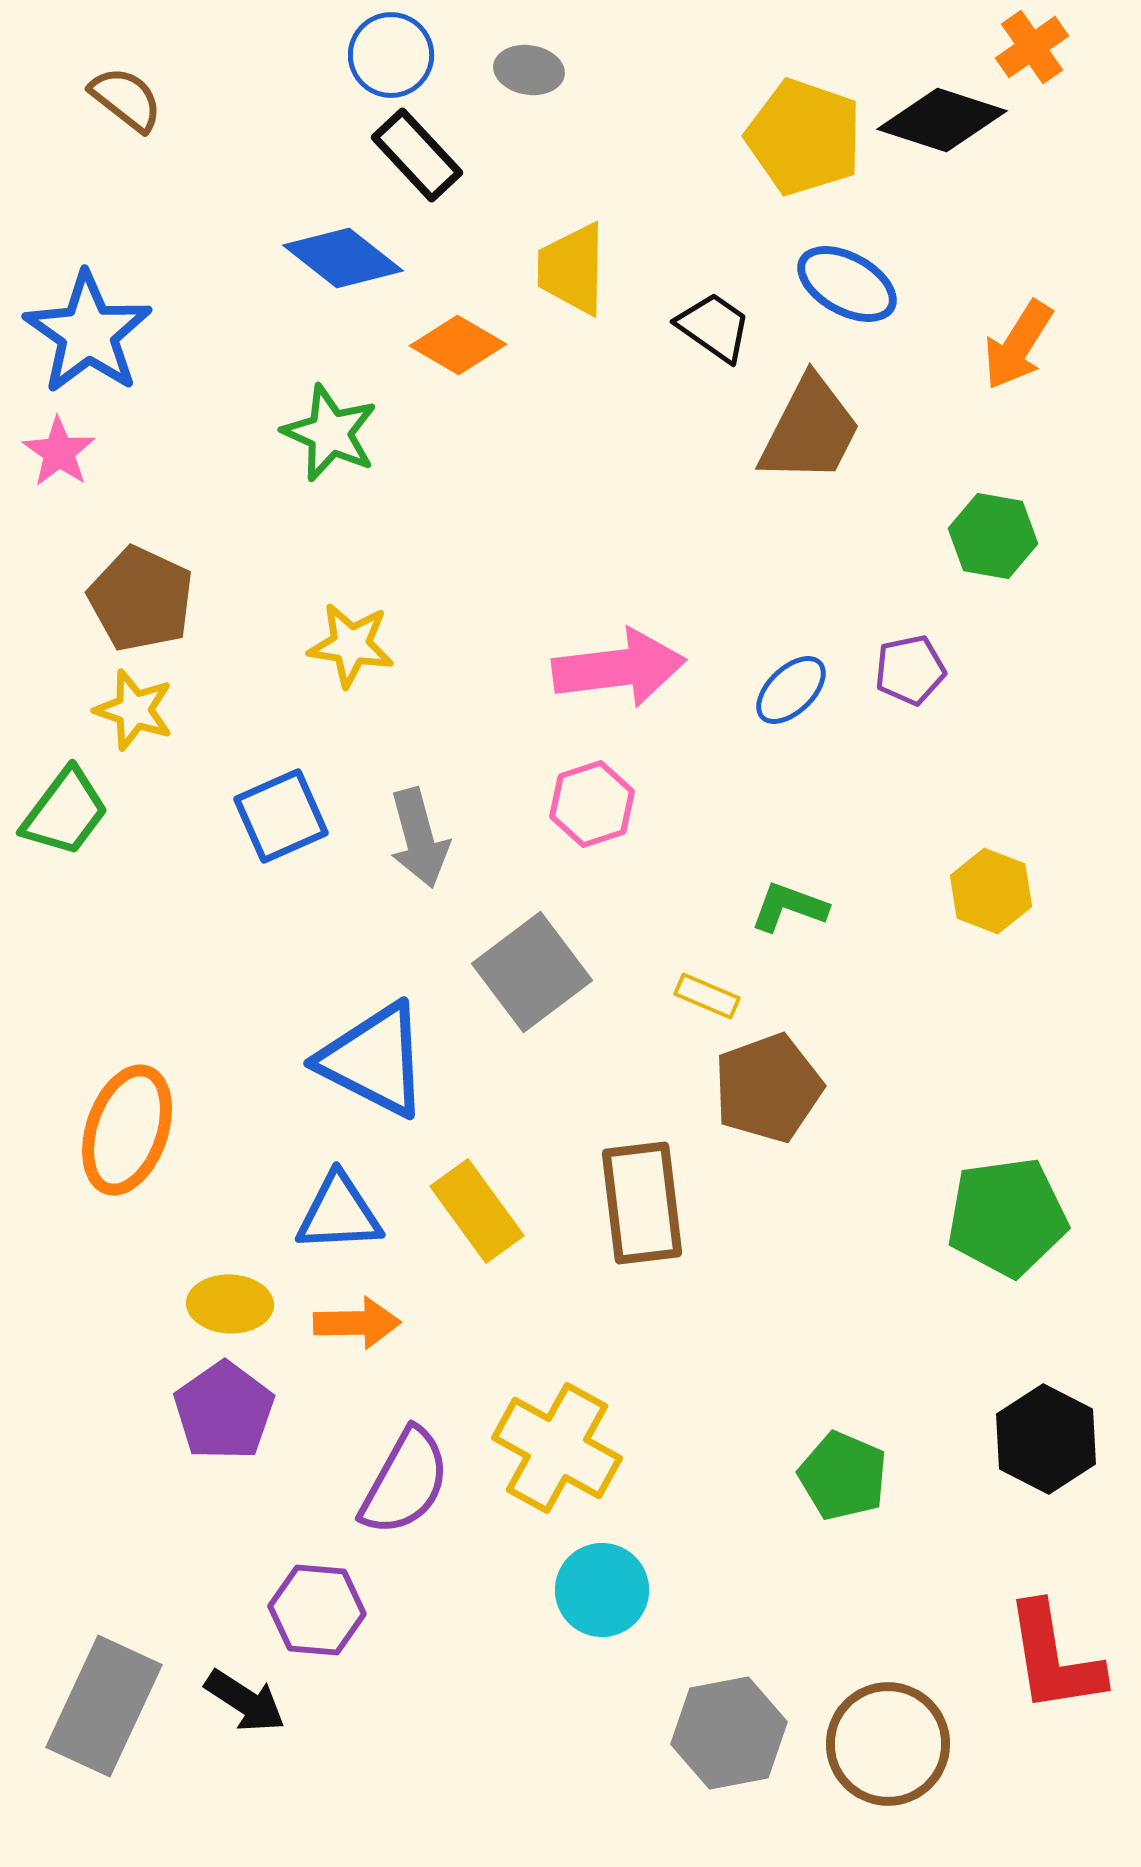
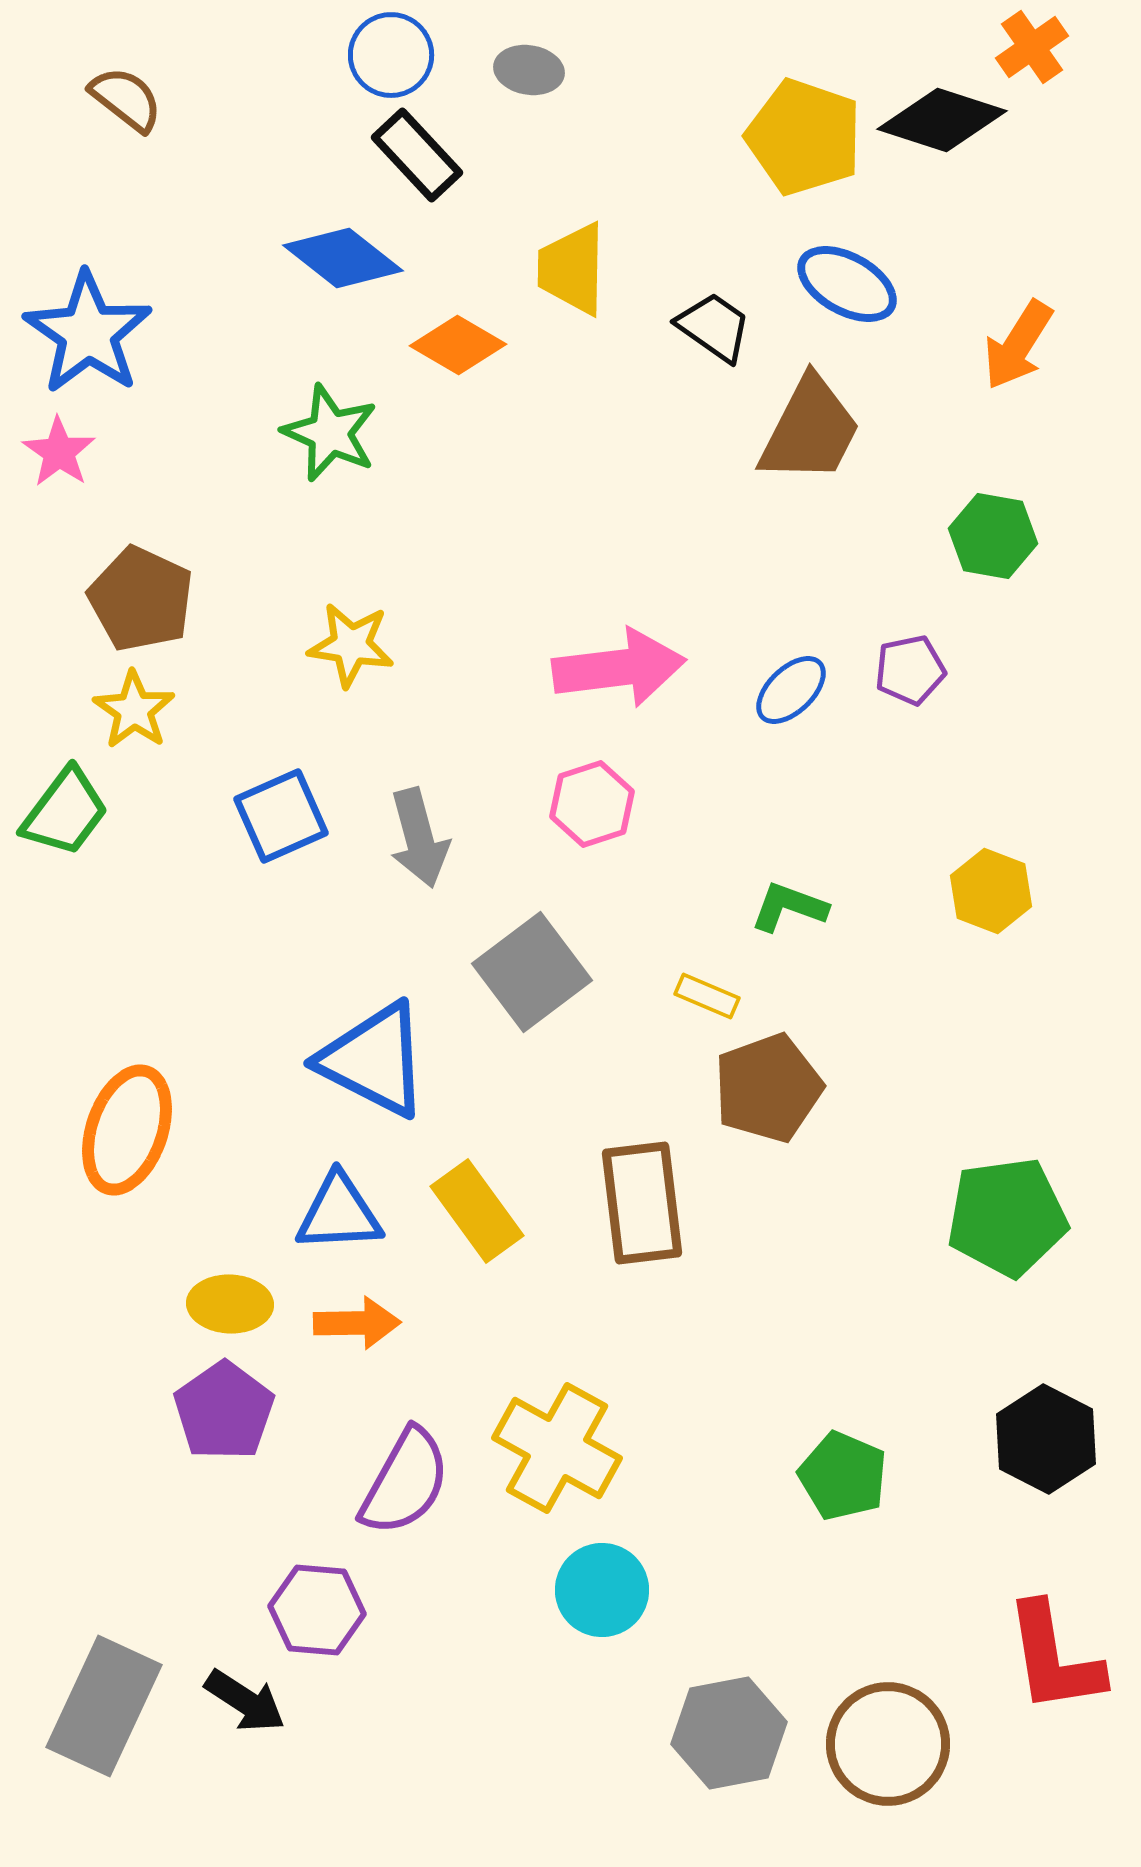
yellow star at (134, 710): rotated 16 degrees clockwise
